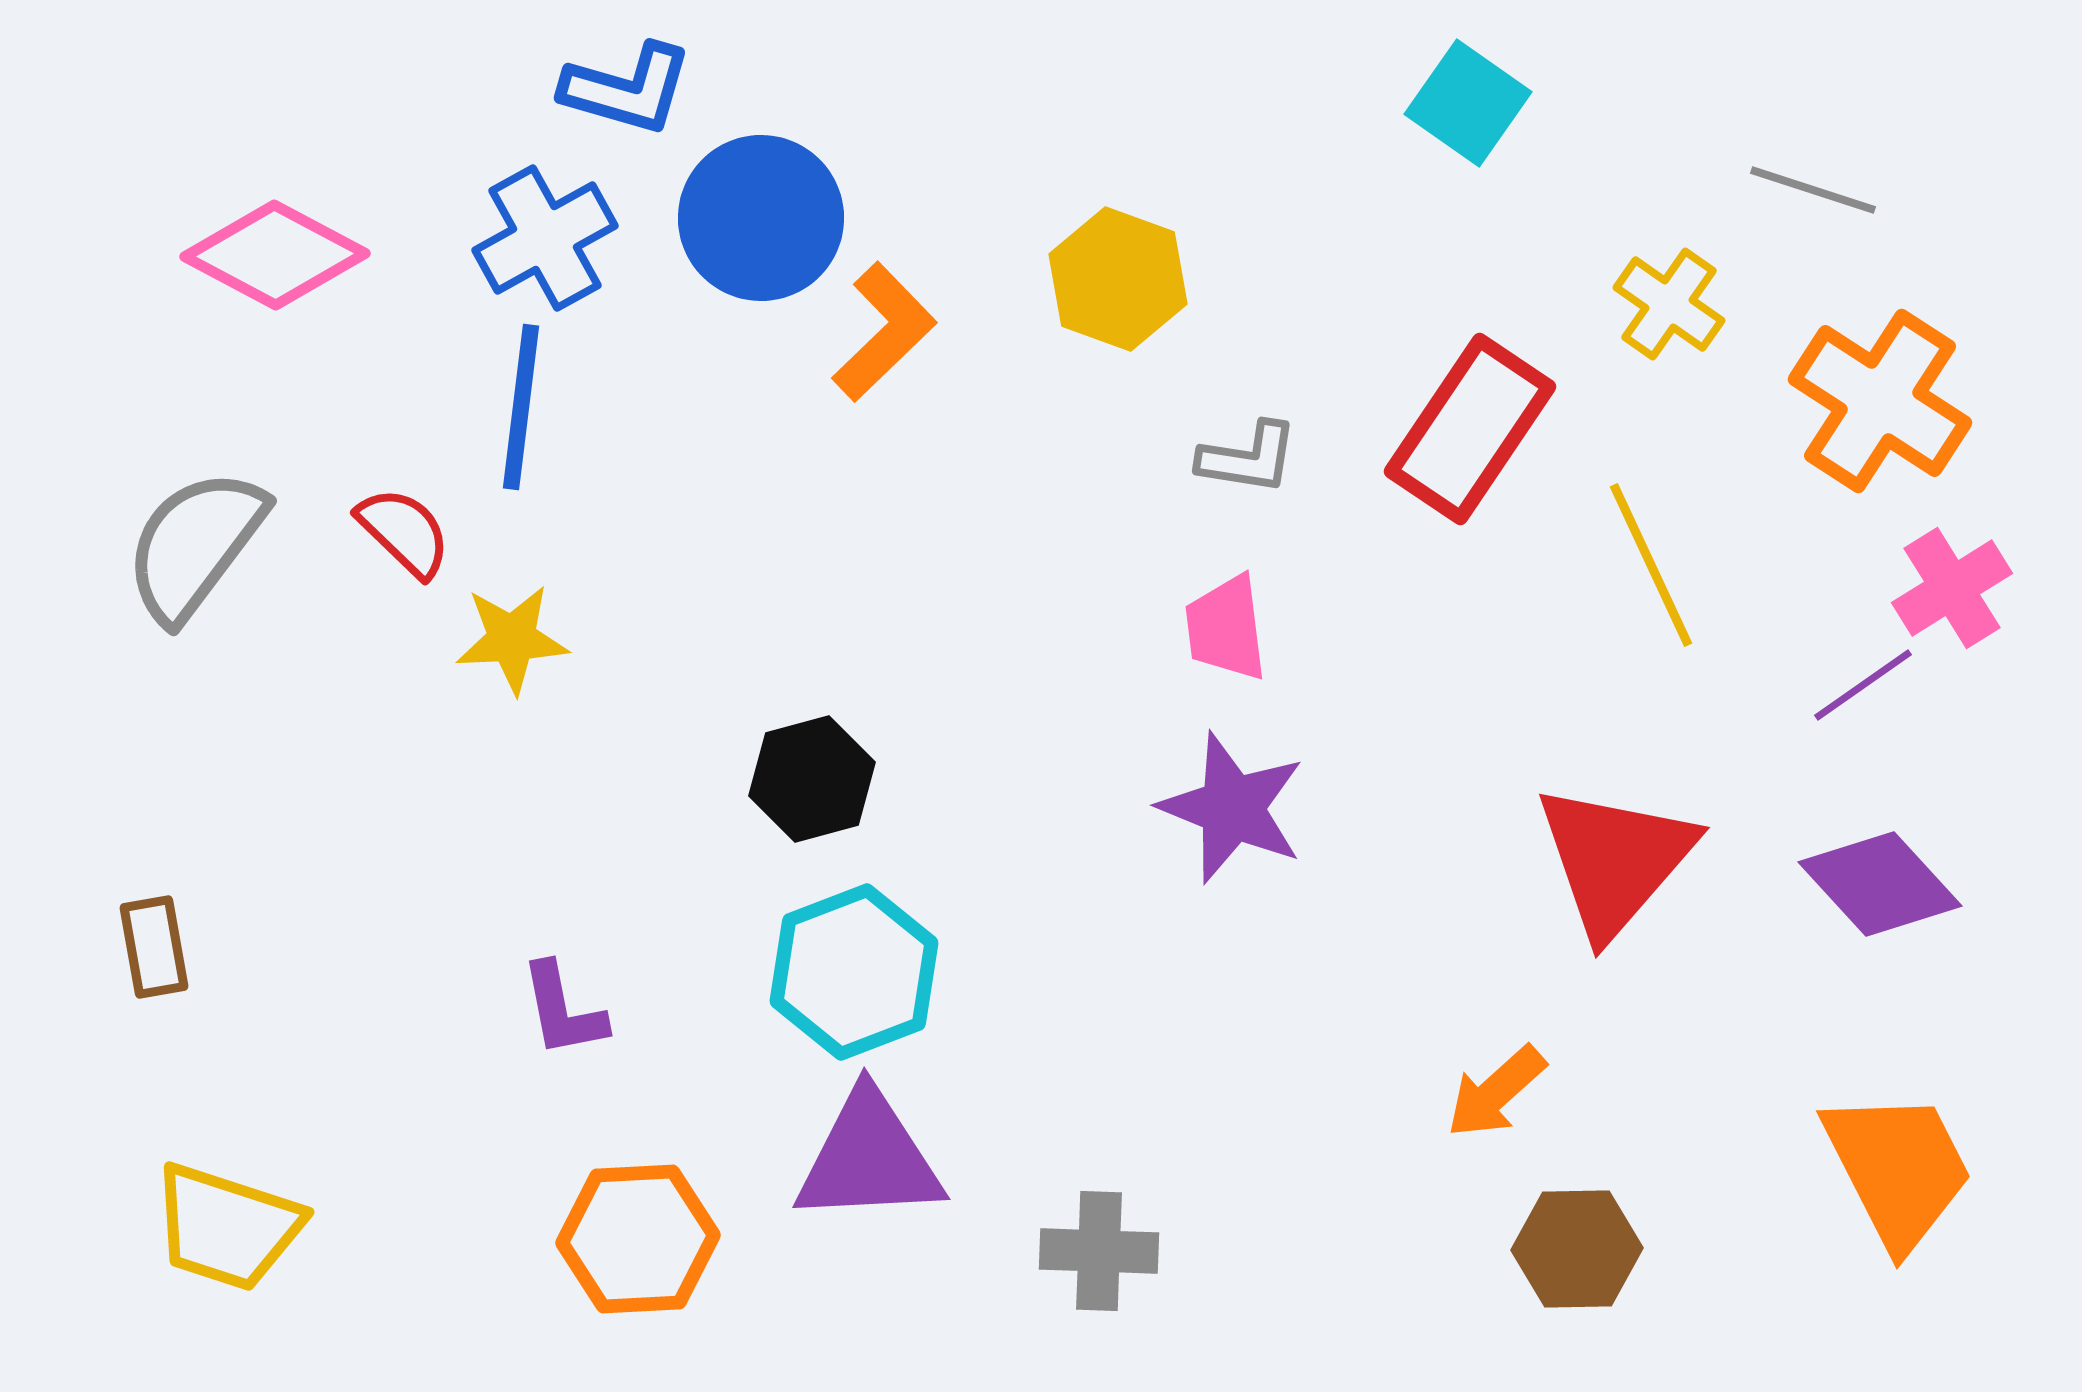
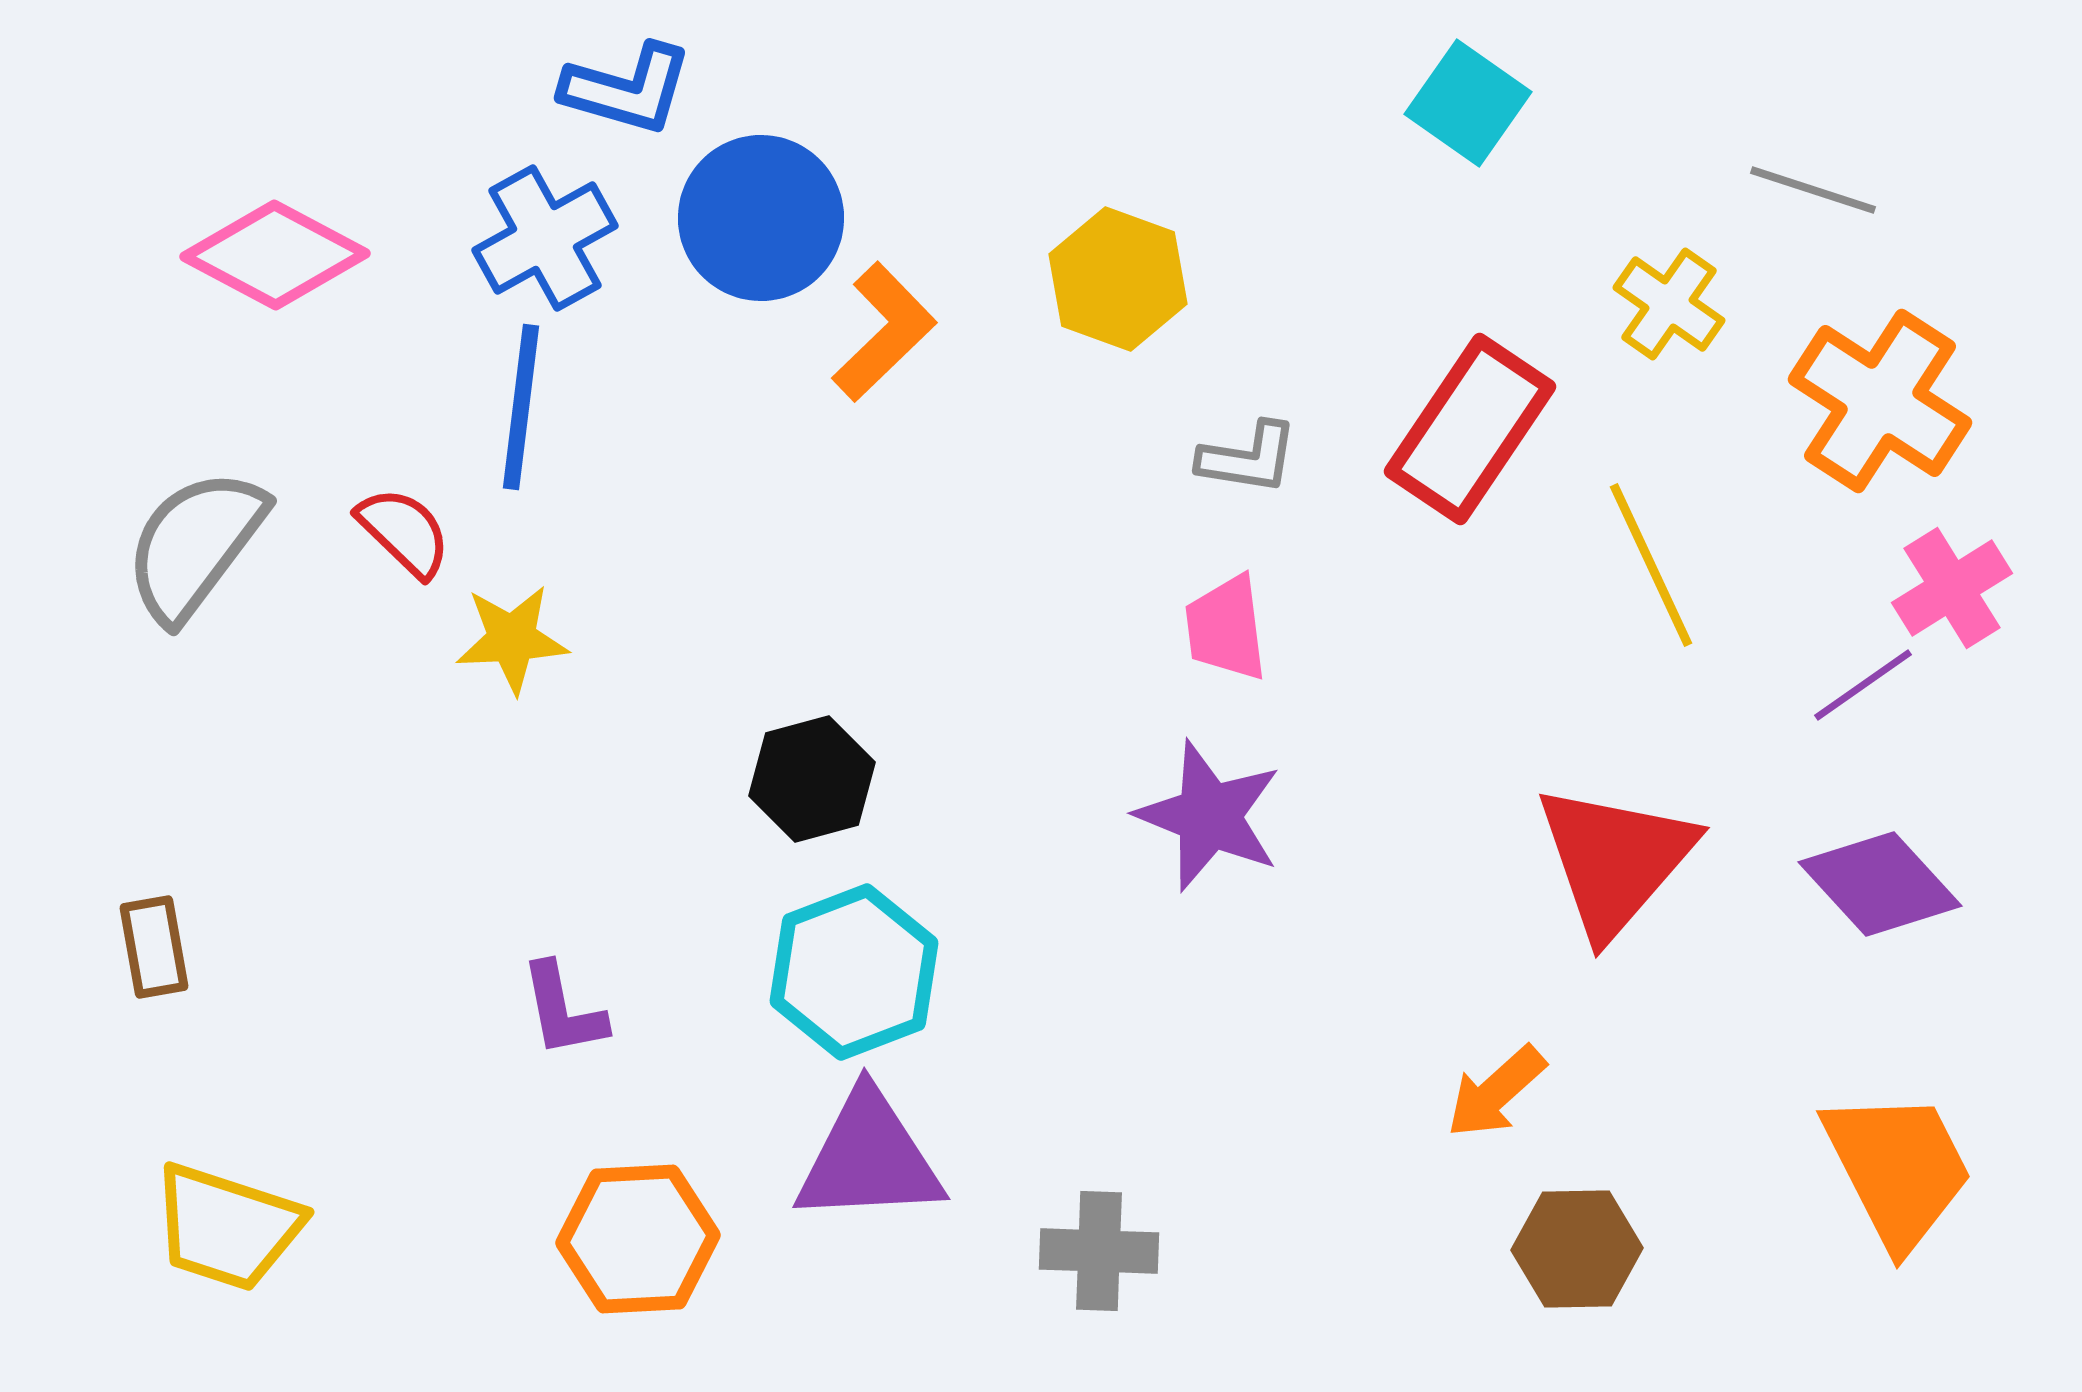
purple star: moved 23 px left, 8 px down
